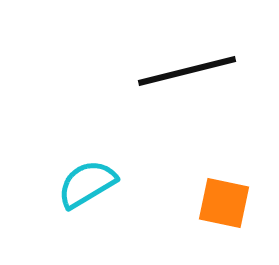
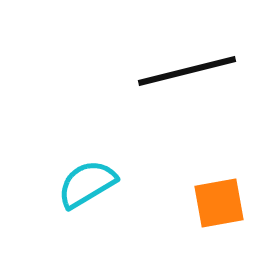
orange square: moved 5 px left; rotated 22 degrees counterclockwise
